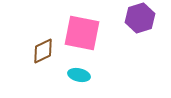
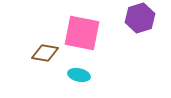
brown diamond: moved 2 px right, 2 px down; rotated 36 degrees clockwise
